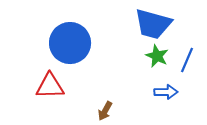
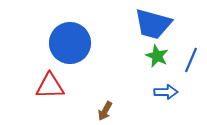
blue line: moved 4 px right
